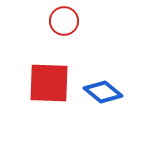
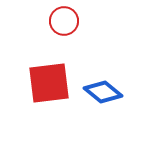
red square: rotated 9 degrees counterclockwise
